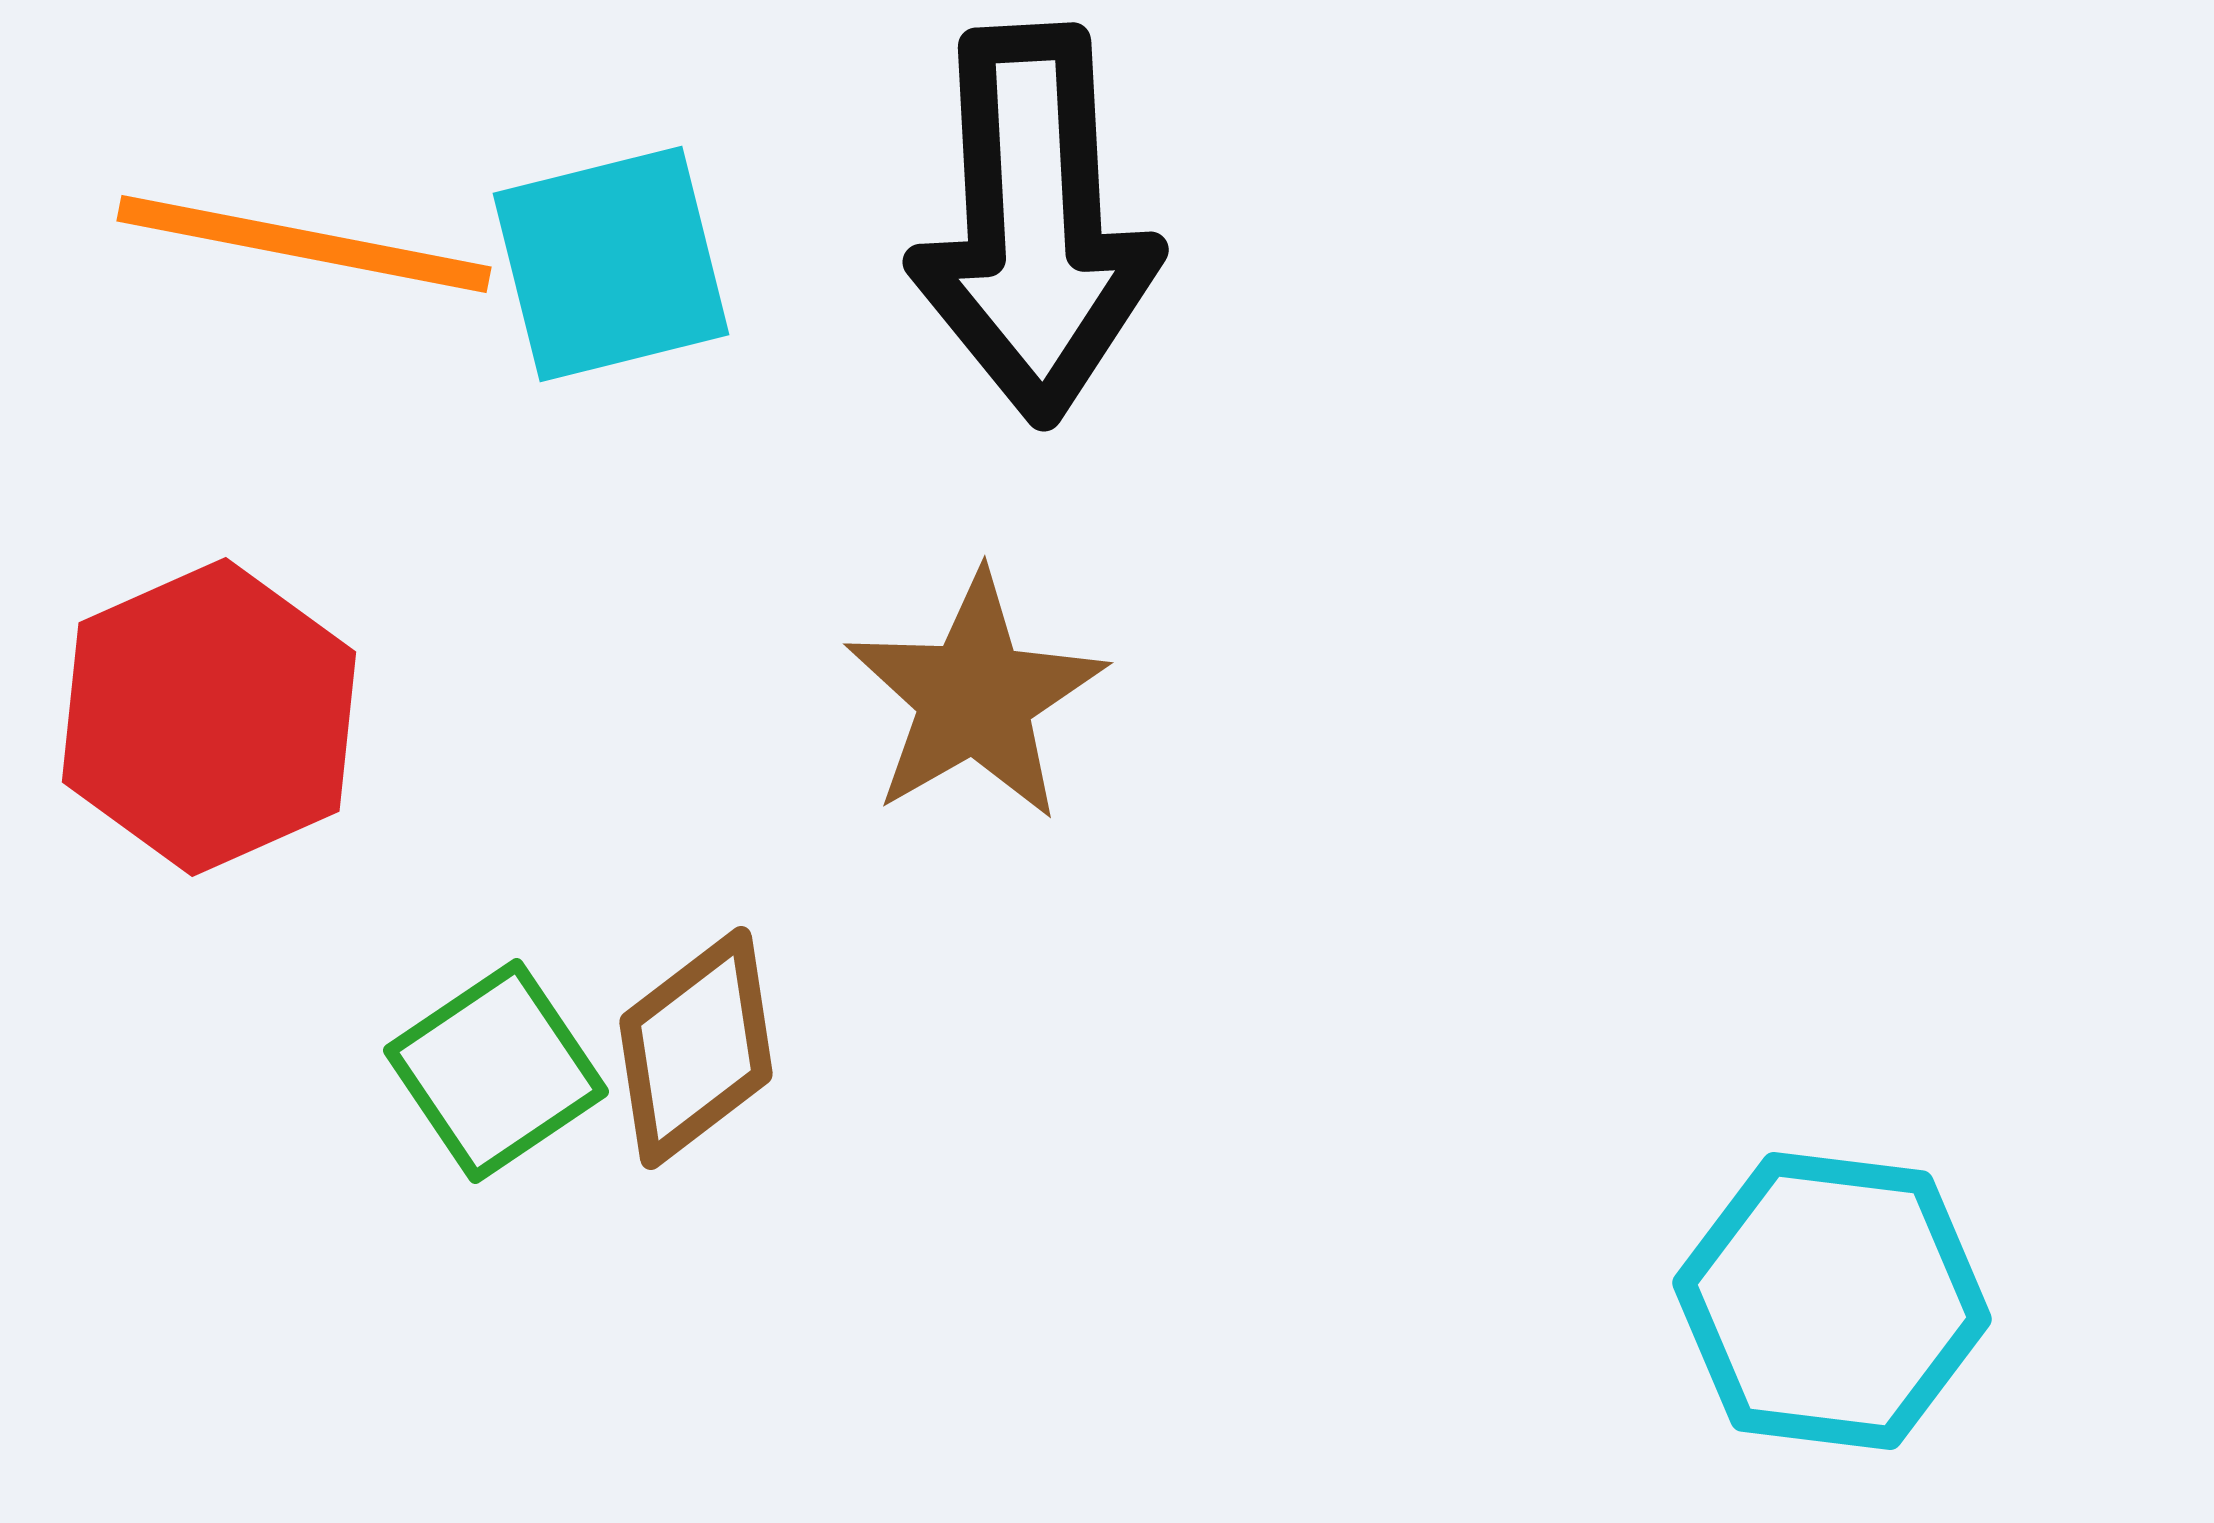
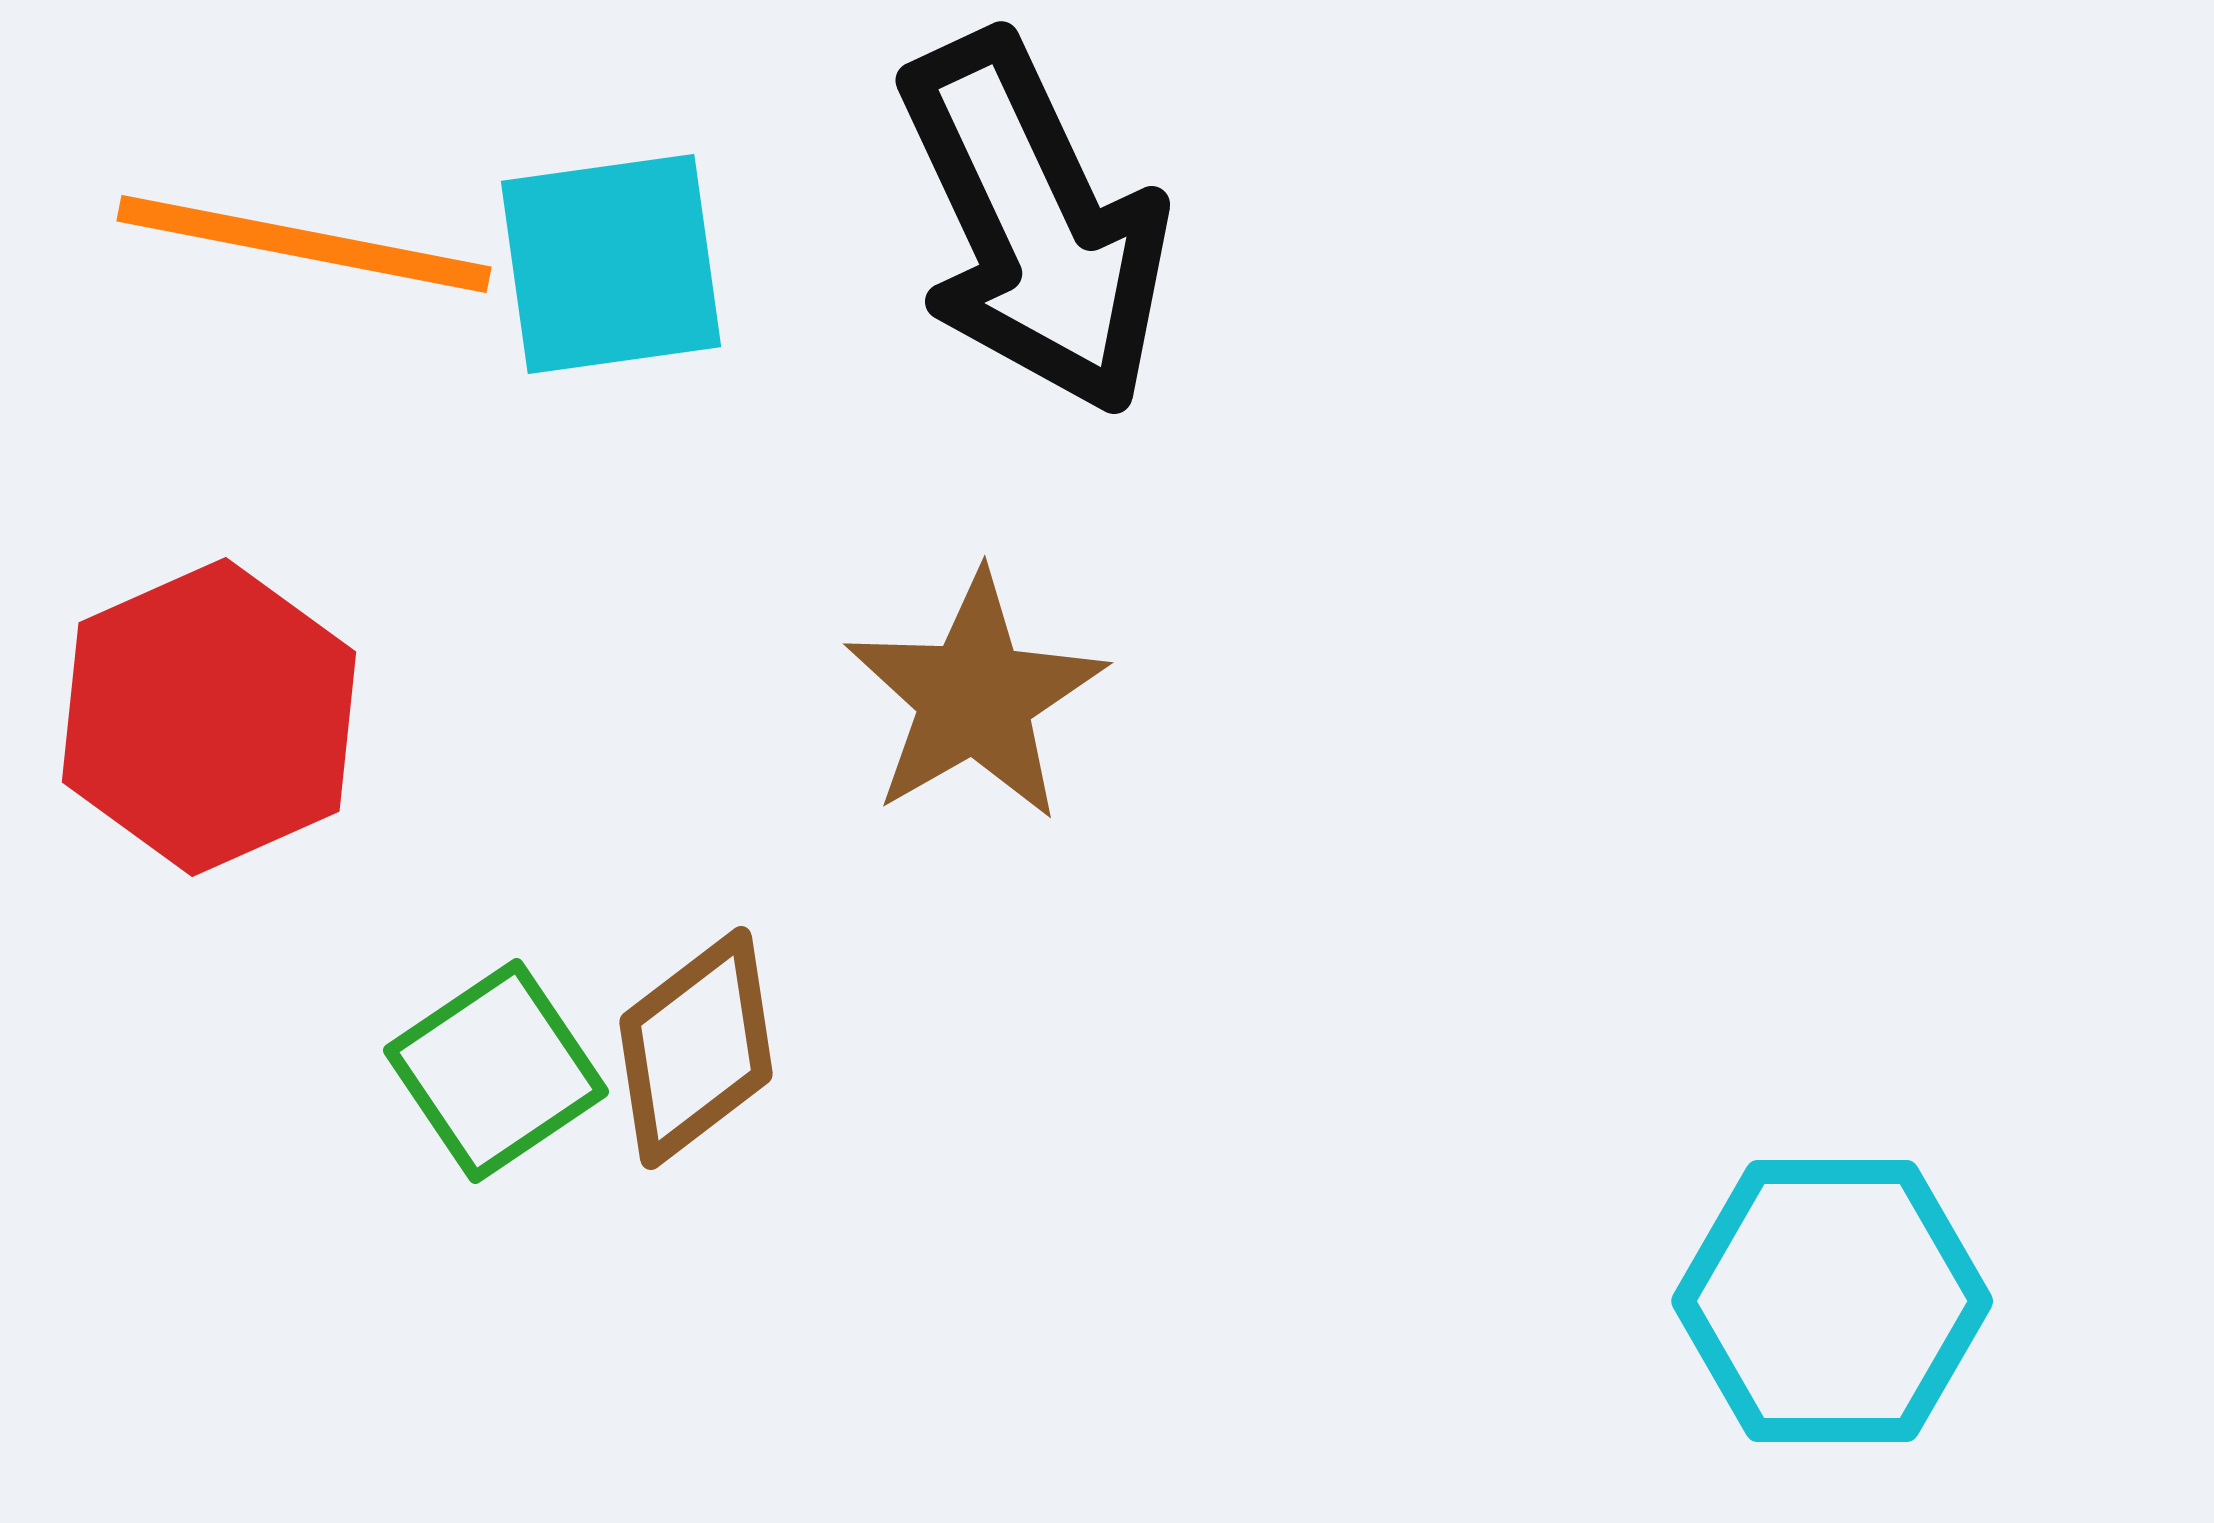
black arrow: rotated 22 degrees counterclockwise
cyan square: rotated 6 degrees clockwise
cyan hexagon: rotated 7 degrees counterclockwise
